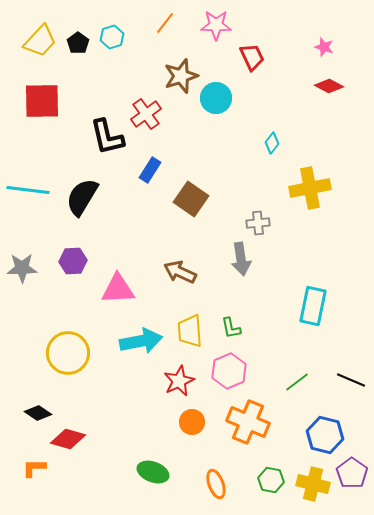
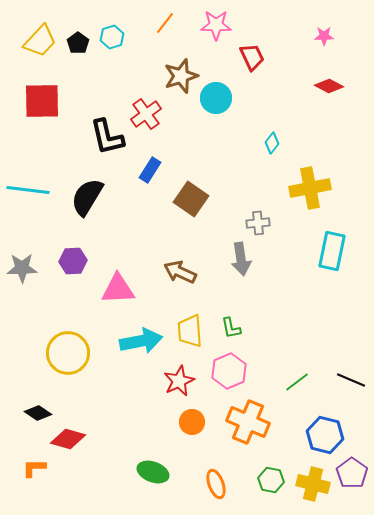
pink star at (324, 47): moved 11 px up; rotated 18 degrees counterclockwise
black semicircle at (82, 197): moved 5 px right
cyan rectangle at (313, 306): moved 19 px right, 55 px up
